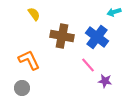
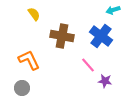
cyan arrow: moved 1 px left, 2 px up
blue cross: moved 4 px right, 1 px up
